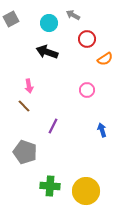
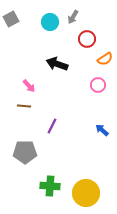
gray arrow: moved 2 px down; rotated 88 degrees counterclockwise
cyan circle: moved 1 px right, 1 px up
black arrow: moved 10 px right, 12 px down
pink arrow: rotated 32 degrees counterclockwise
pink circle: moved 11 px right, 5 px up
brown line: rotated 40 degrees counterclockwise
purple line: moved 1 px left
blue arrow: rotated 32 degrees counterclockwise
gray pentagon: rotated 20 degrees counterclockwise
yellow circle: moved 2 px down
